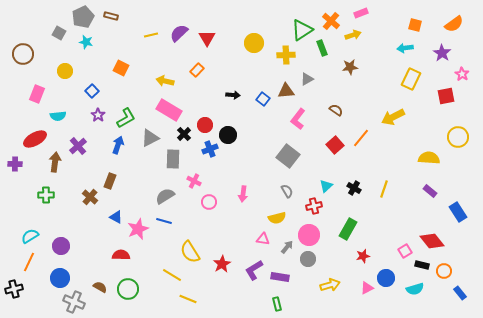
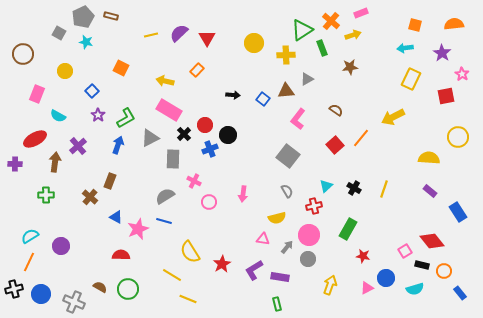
orange semicircle at (454, 24): rotated 150 degrees counterclockwise
cyan semicircle at (58, 116): rotated 35 degrees clockwise
red star at (363, 256): rotated 24 degrees clockwise
blue circle at (60, 278): moved 19 px left, 16 px down
yellow arrow at (330, 285): rotated 54 degrees counterclockwise
